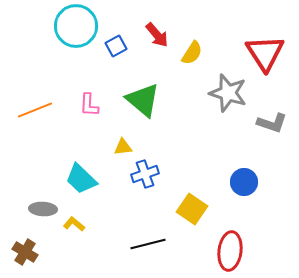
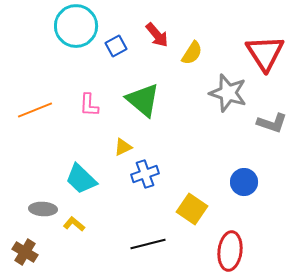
yellow triangle: rotated 18 degrees counterclockwise
